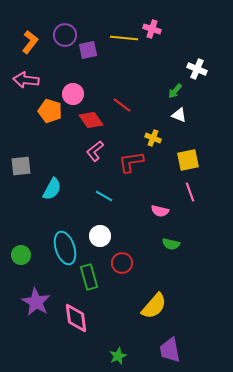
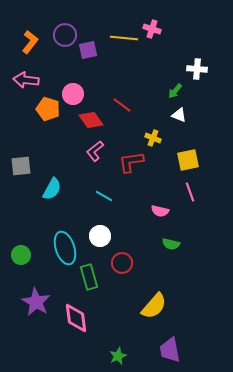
white cross: rotated 18 degrees counterclockwise
orange pentagon: moved 2 px left, 2 px up
